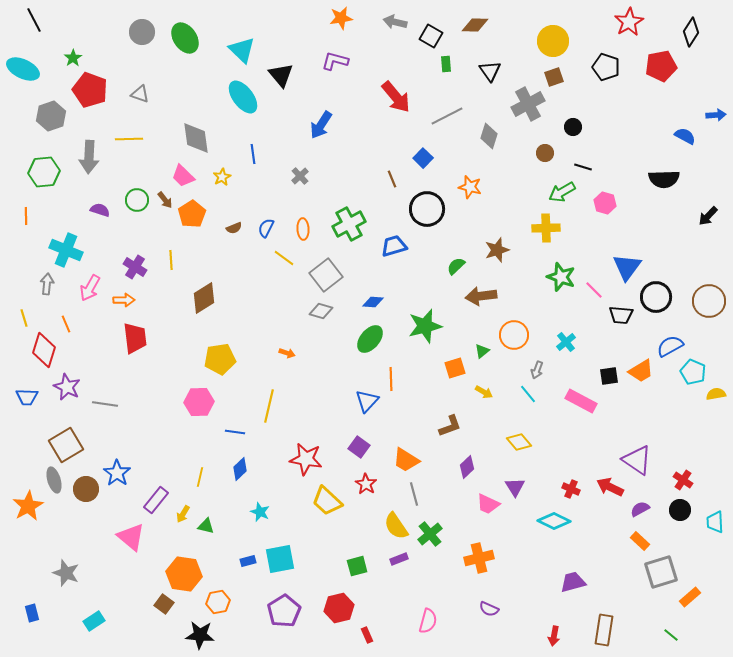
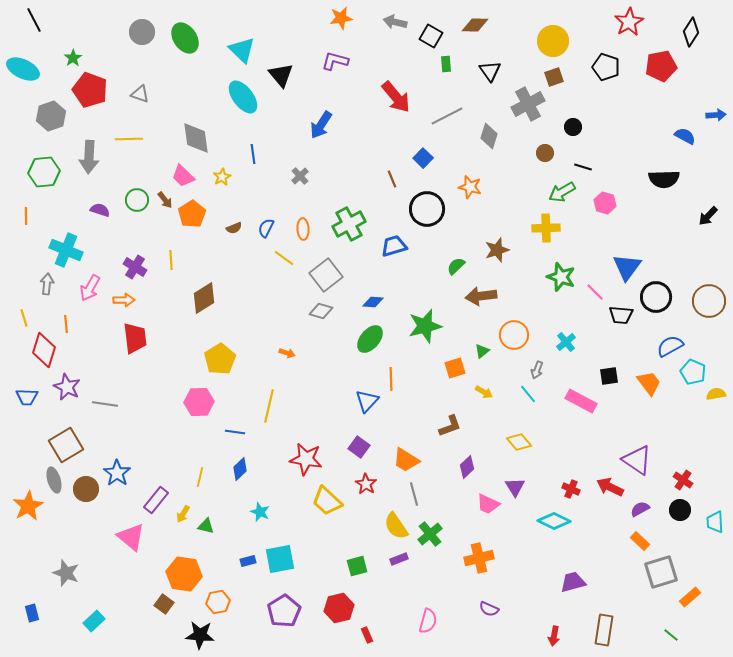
pink line at (594, 290): moved 1 px right, 2 px down
orange line at (66, 324): rotated 18 degrees clockwise
yellow pentagon at (220, 359): rotated 24 degrees counterclockwise
orange trapezoid at (641, 371): moved 8 px right, 12 px down; rotated 96 degrees counterclockwise
cyan rectangle at (94, 621): rotated 10 degrees counterclockwise
